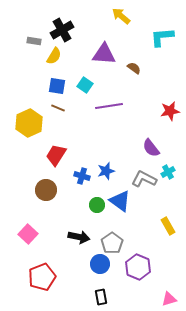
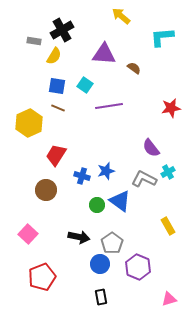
red star: moved 1 px right, 3 px up
